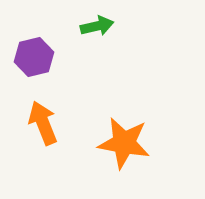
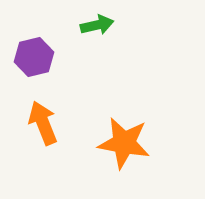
green arrow: moved 1 px up
